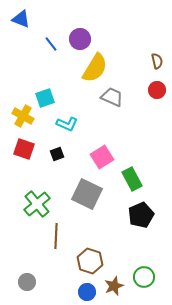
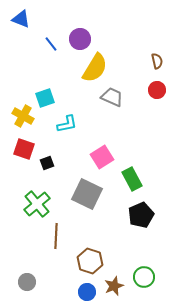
cyan L-shape: rotated 35 degrees counterclockwise
black square: moved 10 px left, 9 px down
